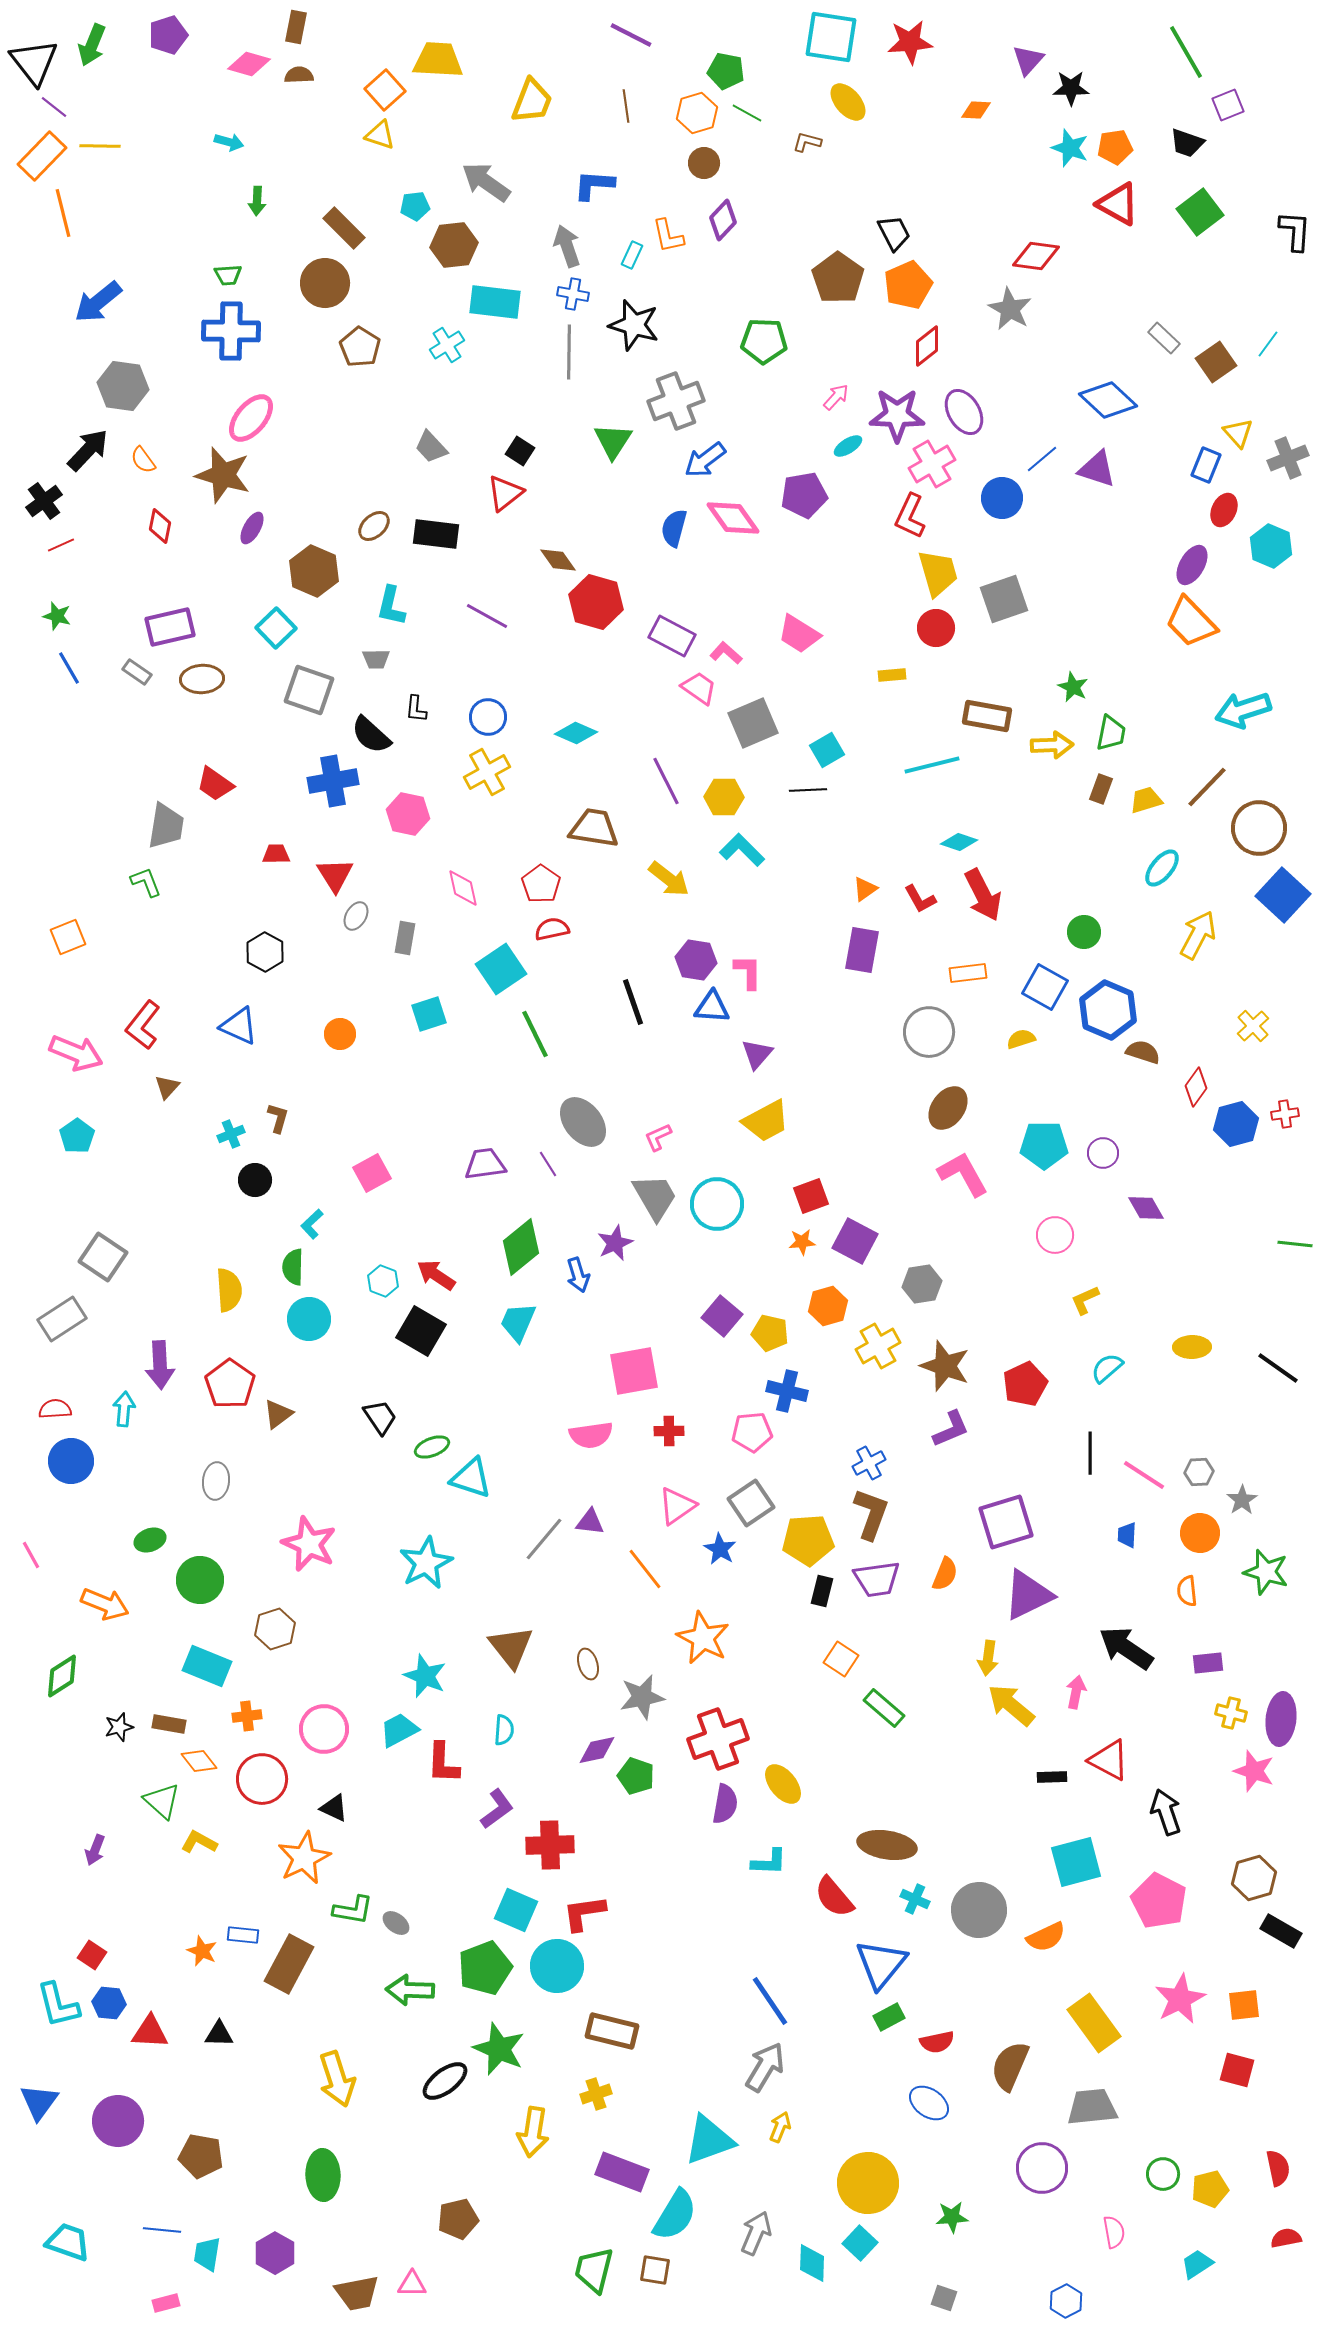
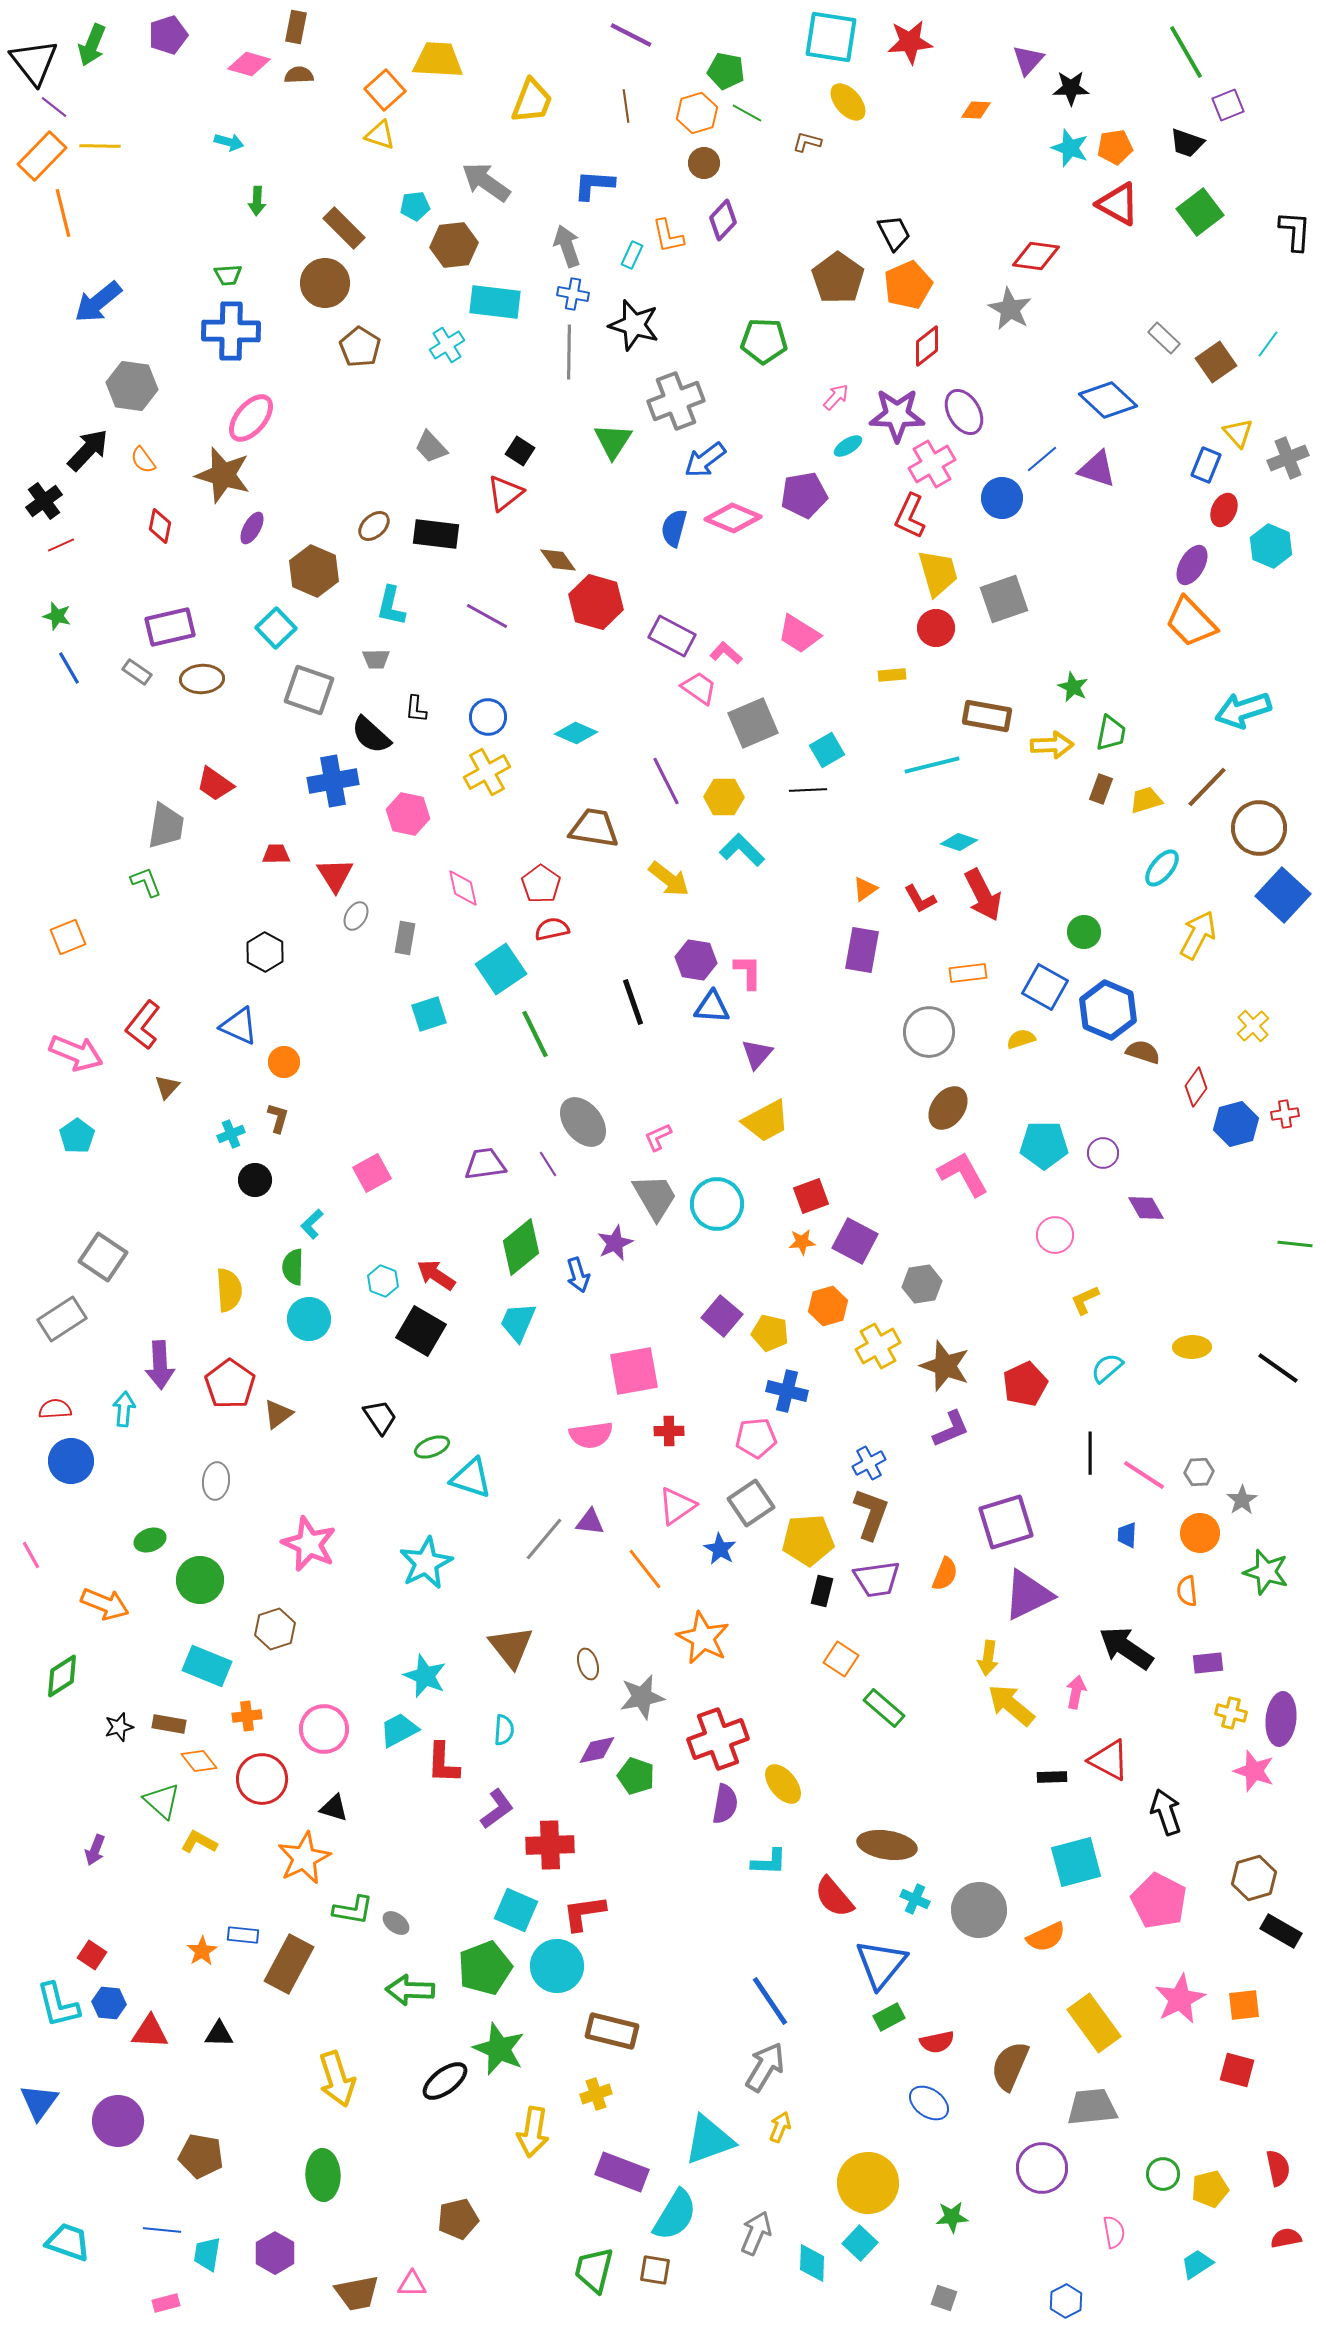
gray hexagon at (123, 386): moved 9 px right
pink diamond at (733, 518): rotated 32 degrees counterclockwise
orange circle at (340, 1034): moved 56 px left, 28 px down
pink pentagon at (752, 1432): moved 4 px right, 6 px down
black triangle at (334, 1808): rotated 8 degrees counterclockwise
orange star at (202, 1951): rotated 16 degrees clockwise
